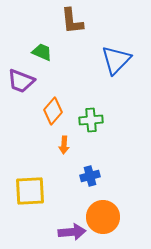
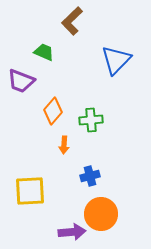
brown L-shape: rotated 52 degrees clockwise
green trapezoid: moved 2 px right
orange circle: moved 2 px left, 3 px up
